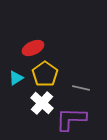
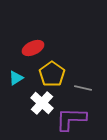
yellow pentagon: moved 7 px right
gray line: moved 2 px right
